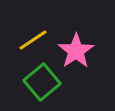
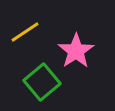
yellow line: moved 8 px left, 8 px up
